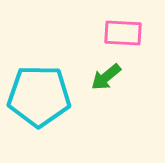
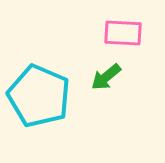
cyan pentagon: rotated 22 degrees clockwise
